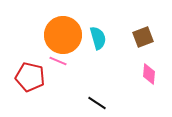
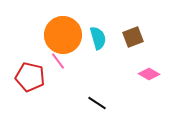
brown square: moved 10 px left
pink line: rotated 30 degrees clockwise
pink diamond: rotated 65 degrees counterclockwise
